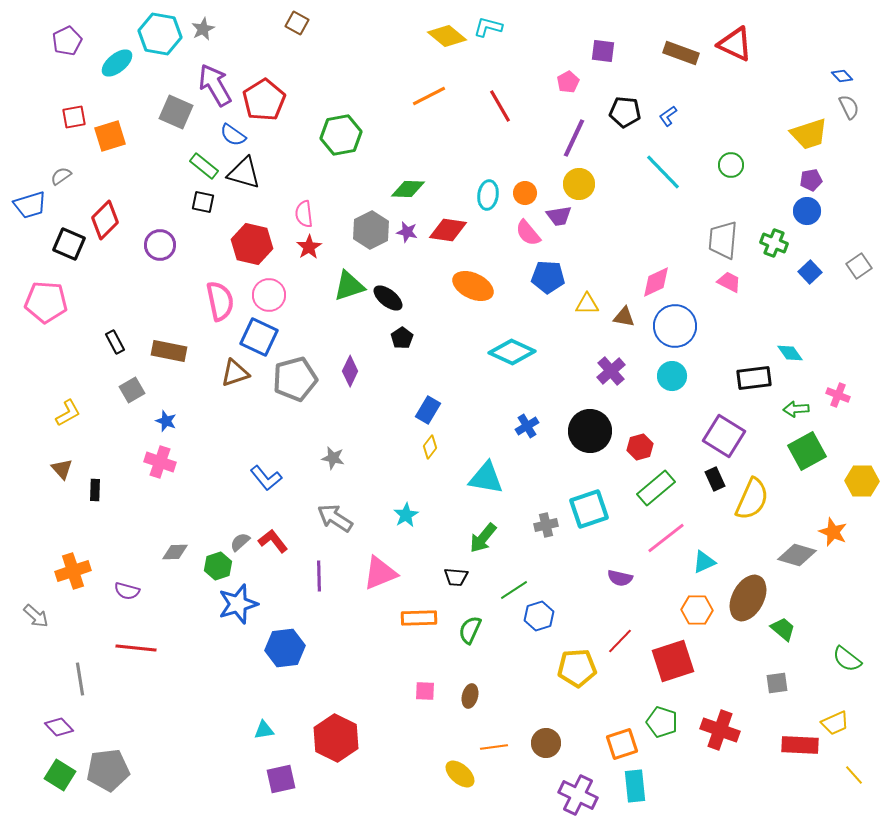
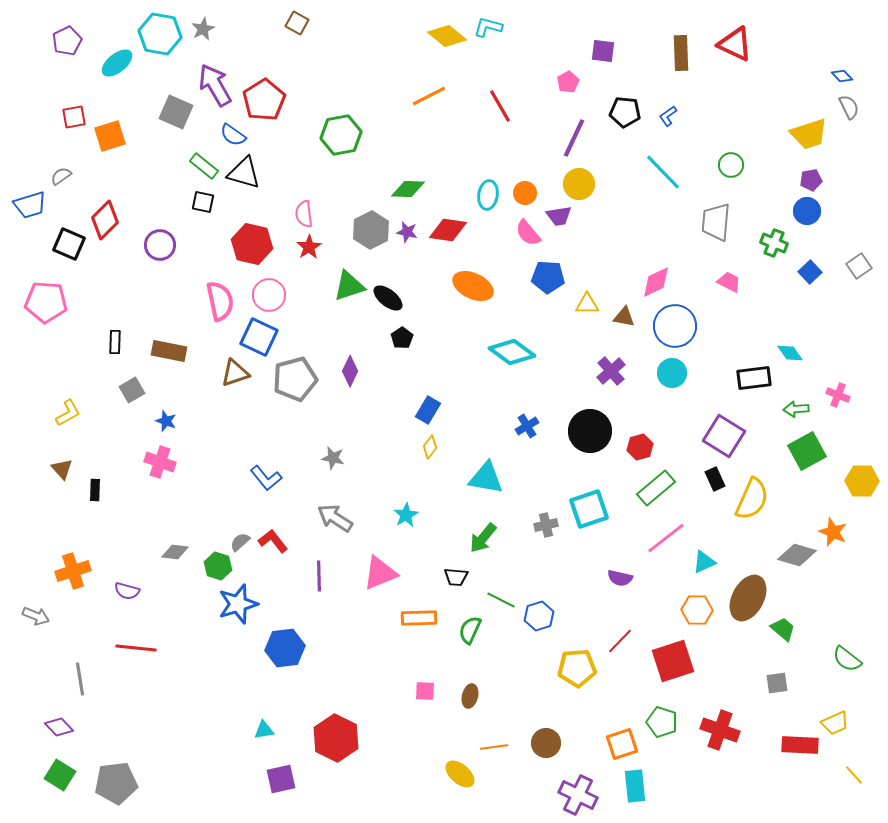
brown rectangle at (681, 53): rotated 68 degrees clockwise
gray trapezoid at (723, 240): moved 7 px left, 18 px up
black rectangle at (115, 342): rotated 30 degrees clockwise
cyan diamond at (512, 352): rotated 12 degrees clockwise
cyan circle at (672, 376): moved 3 px up
gray diamond at (175, 552): rotated 8 degrees clockwise
green hexagon at (218, 566): rotated 24 degrees counterclockwise
green line at (514, 590): moved 13 px left, 10 px down; rotated 60 degrees clockwise
gray arrow at (36, 616): rotated 20 degrees counterclockwise
gray pentagon at (108, 770): moved 8 px right, 13 px down
